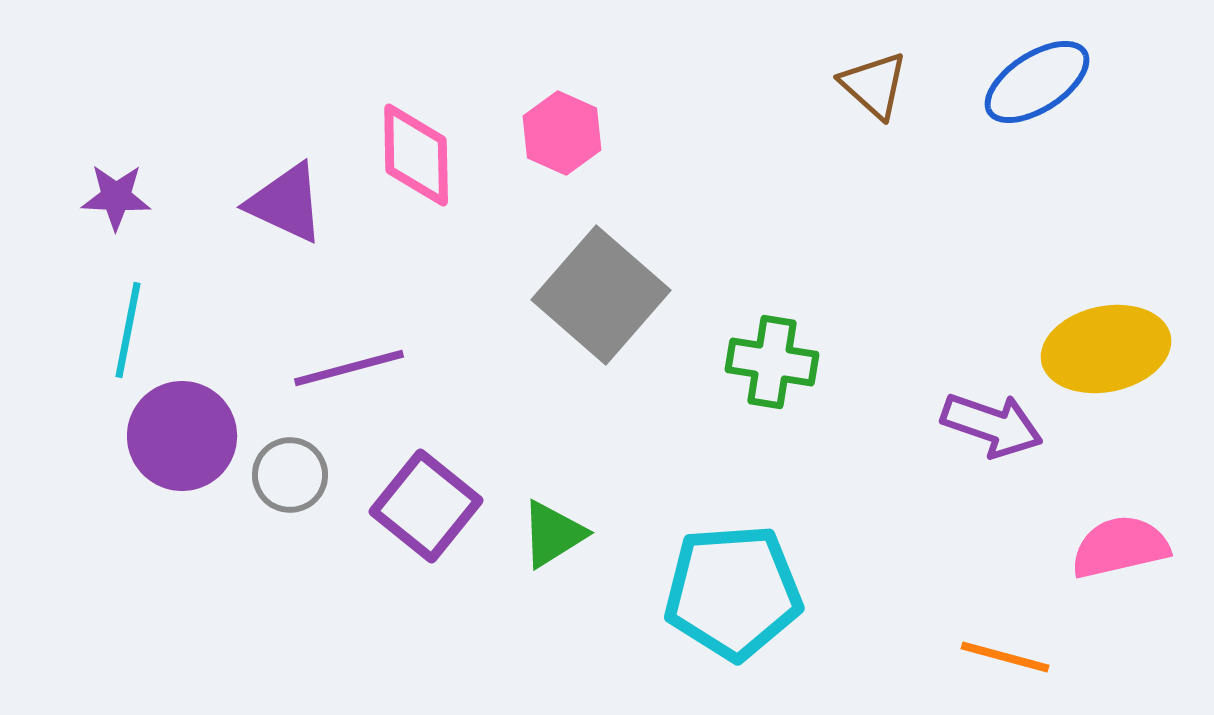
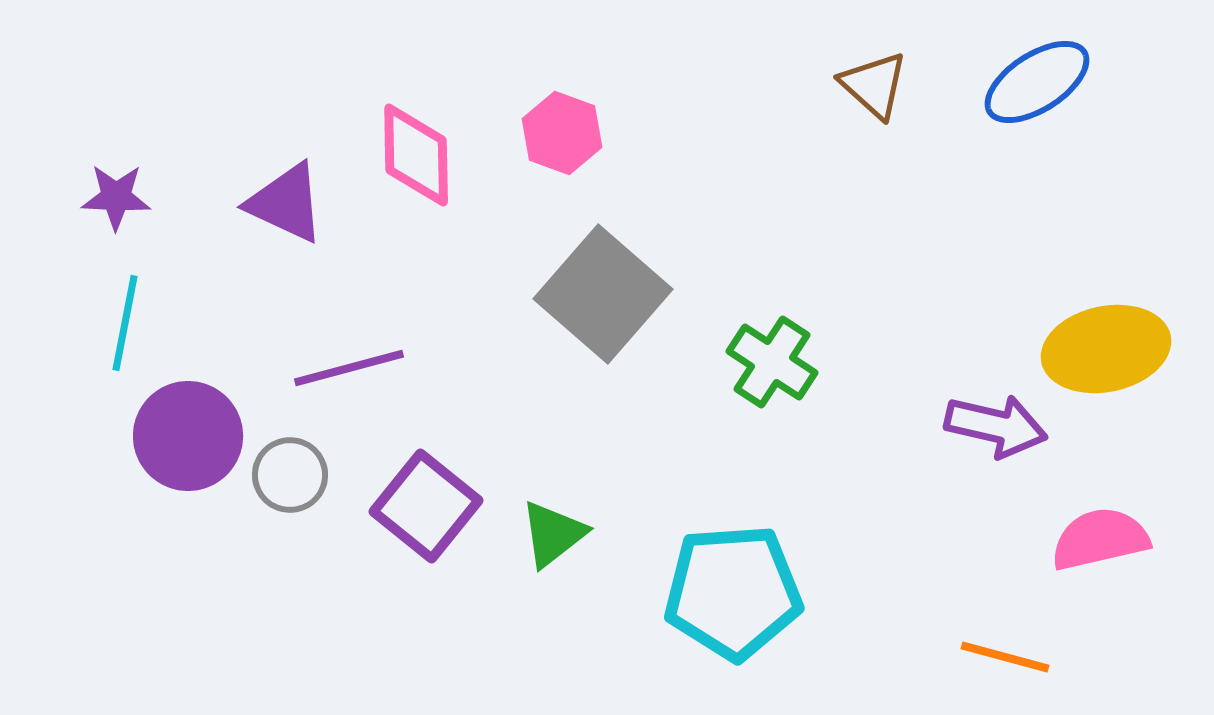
pink hexagon: rotated 4 degrees counterclockwise
gray square: moved 2 px right, 1 px up
cyan line: moved 3 px left, 7 px up
green cross: rotated 24 degrees clockwise
purple arrow: moved 4 px right, 1 px down; rotated 6 degrees counterclockwise
purple circle: moved 6 px right
green triangle: rotated 6 degrees counterclockwise
pink semicircle: moved 20 px left, 8 px up
